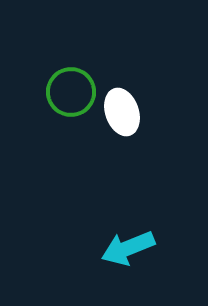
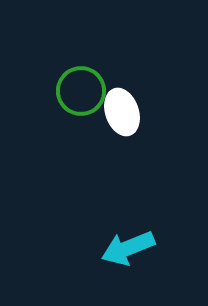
green circle: moved 10 px right, 1 px up
